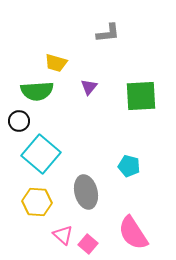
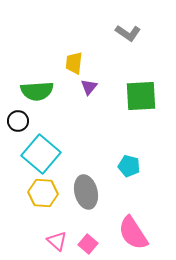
gray L-shape: moved 20 px right; rotated 40 degrees clockwise
yellow trapezoid: moved 18 px right; rotated 80 degrees clockwise
black circle: moved 1 px left
yellow hexagon: moved 6 px right, 9 px up
pink triangle: moved 6 px left, 6 px down
